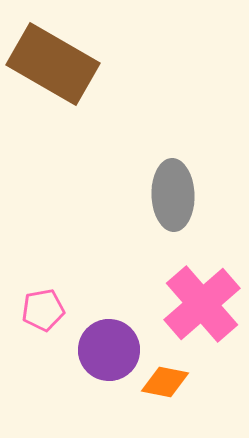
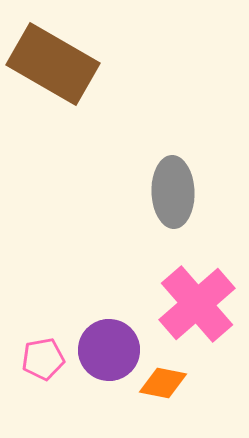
gray ellipse: moved 3 px up
pink cross: moved 5 px left
pink pentagon: moved 49 px down
orange diamond: moved 2 px left, 1 px down
